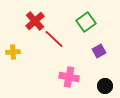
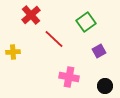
red cross: moved 4 px left, 6 px up
